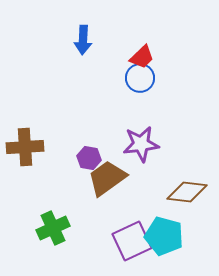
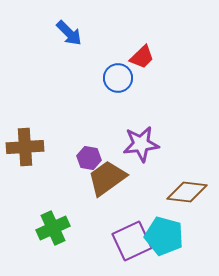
blue arrow: moved 14 px left, 7 px up; rotated 48 degrees counterclockwise
blue circle: moved 22 px left
